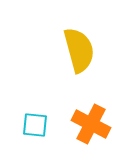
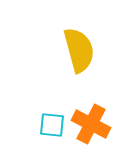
cyan square: moved 17 px right
